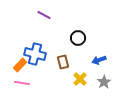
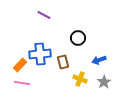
blue cross: moved 5 px right; rotated 20 degrees counterclockwise
yellow cross: rotated 24 degrees counterclockwise
